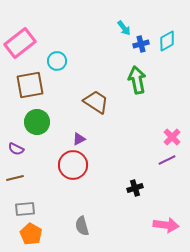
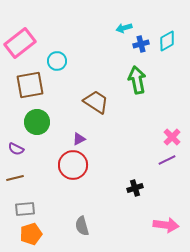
cyan arrow: rotated 112 degrees clockwise
orange pentagon: rotated 25 degrees clockwise
